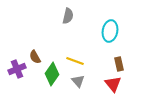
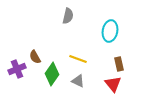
yellow line: moved 3 px right, 2 px up
gray triangle: rotated 24 degrees counterclockwise
